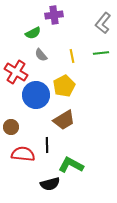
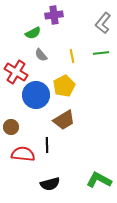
green L-shape: moved 28 px right, 15 px down
